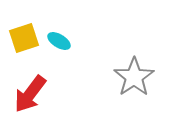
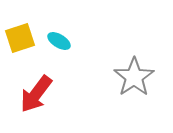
yellow square: moved 4 px left
red arrow: moved 6 px right
